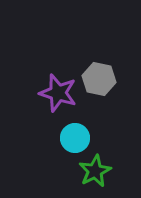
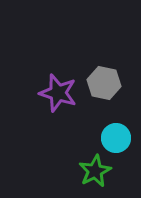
gray hexagon: moved 5 px right, 4 px down
cyan circle: moved 41 px right
